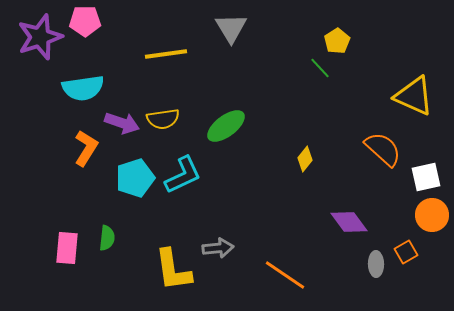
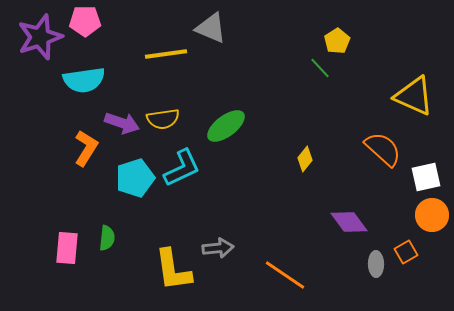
gray triangle: moved 20 px left; rotated 36 degrees counterclockwise
cyan semicircle: moved 1 px right, 8 px up
cyan L-shape: moved 1 px left, 7 px up
